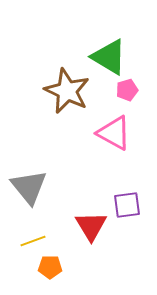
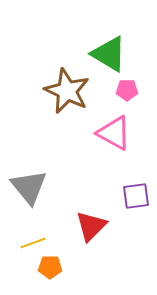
green triangle: moved 3 px up
pink pentagon: rotated 15 degrees clockwise
purple square: moved 9 px right, 9 px up
red triangle: rotated 16 degrees clockwise
yellow line: moved 2 px down
